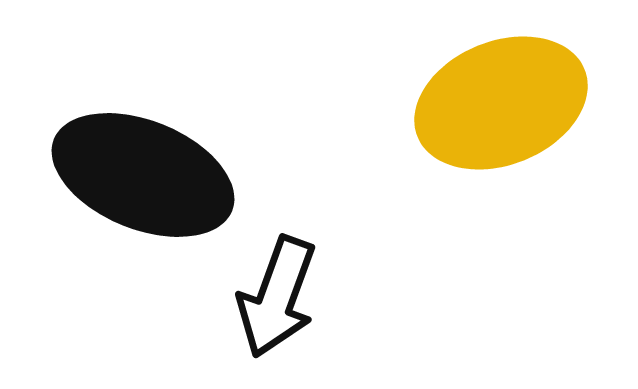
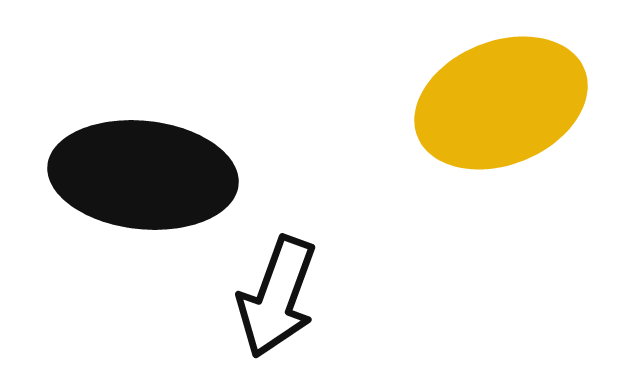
black ellipse: rotated 16 degrees counterclockwise
